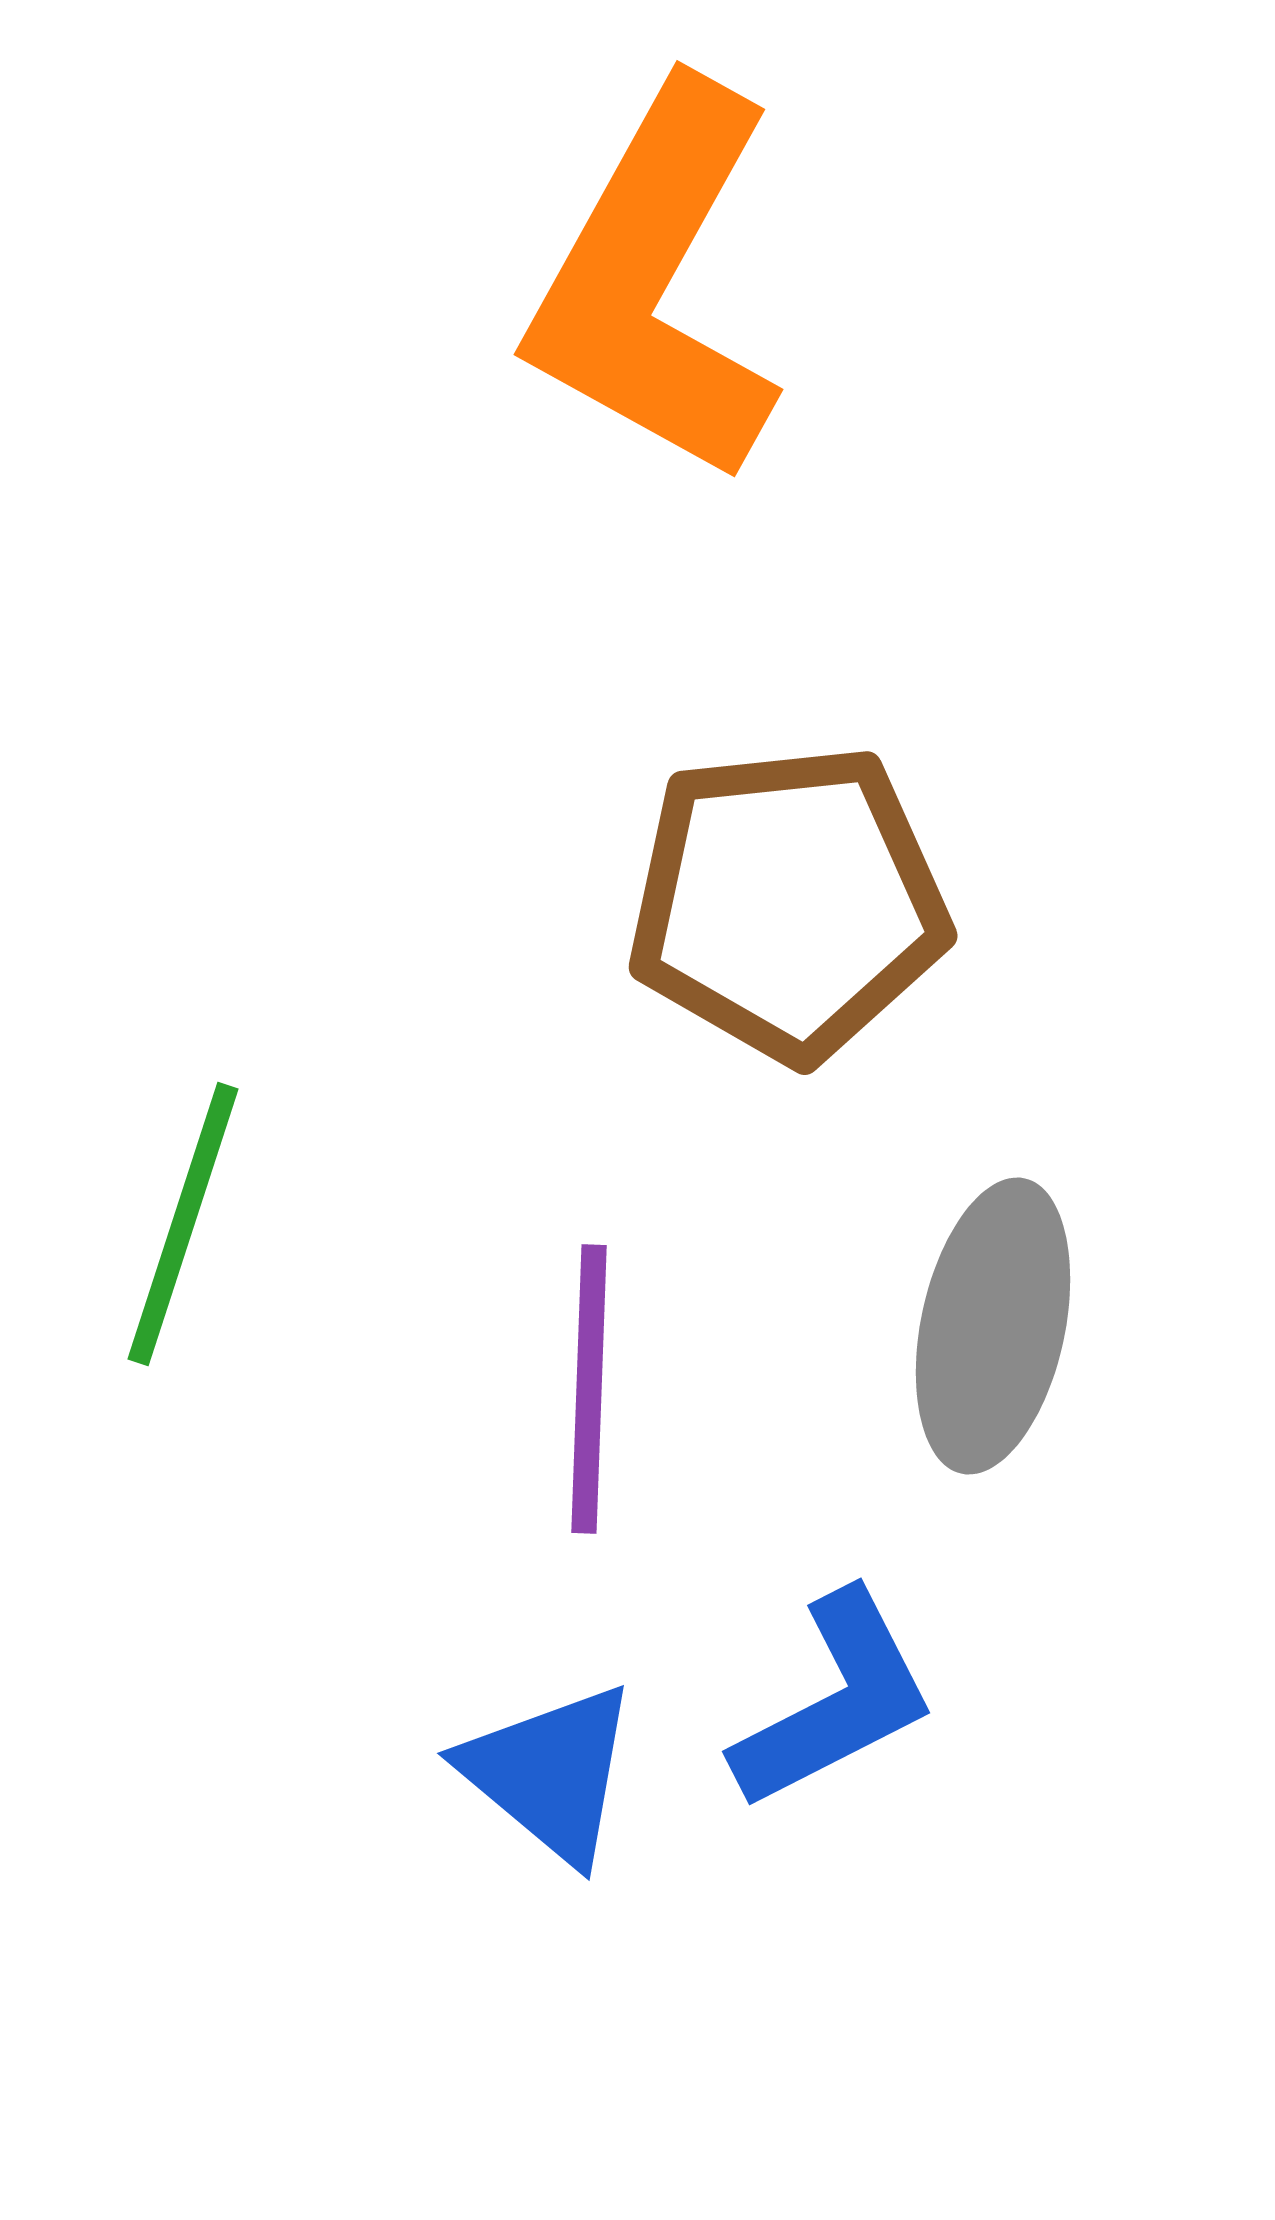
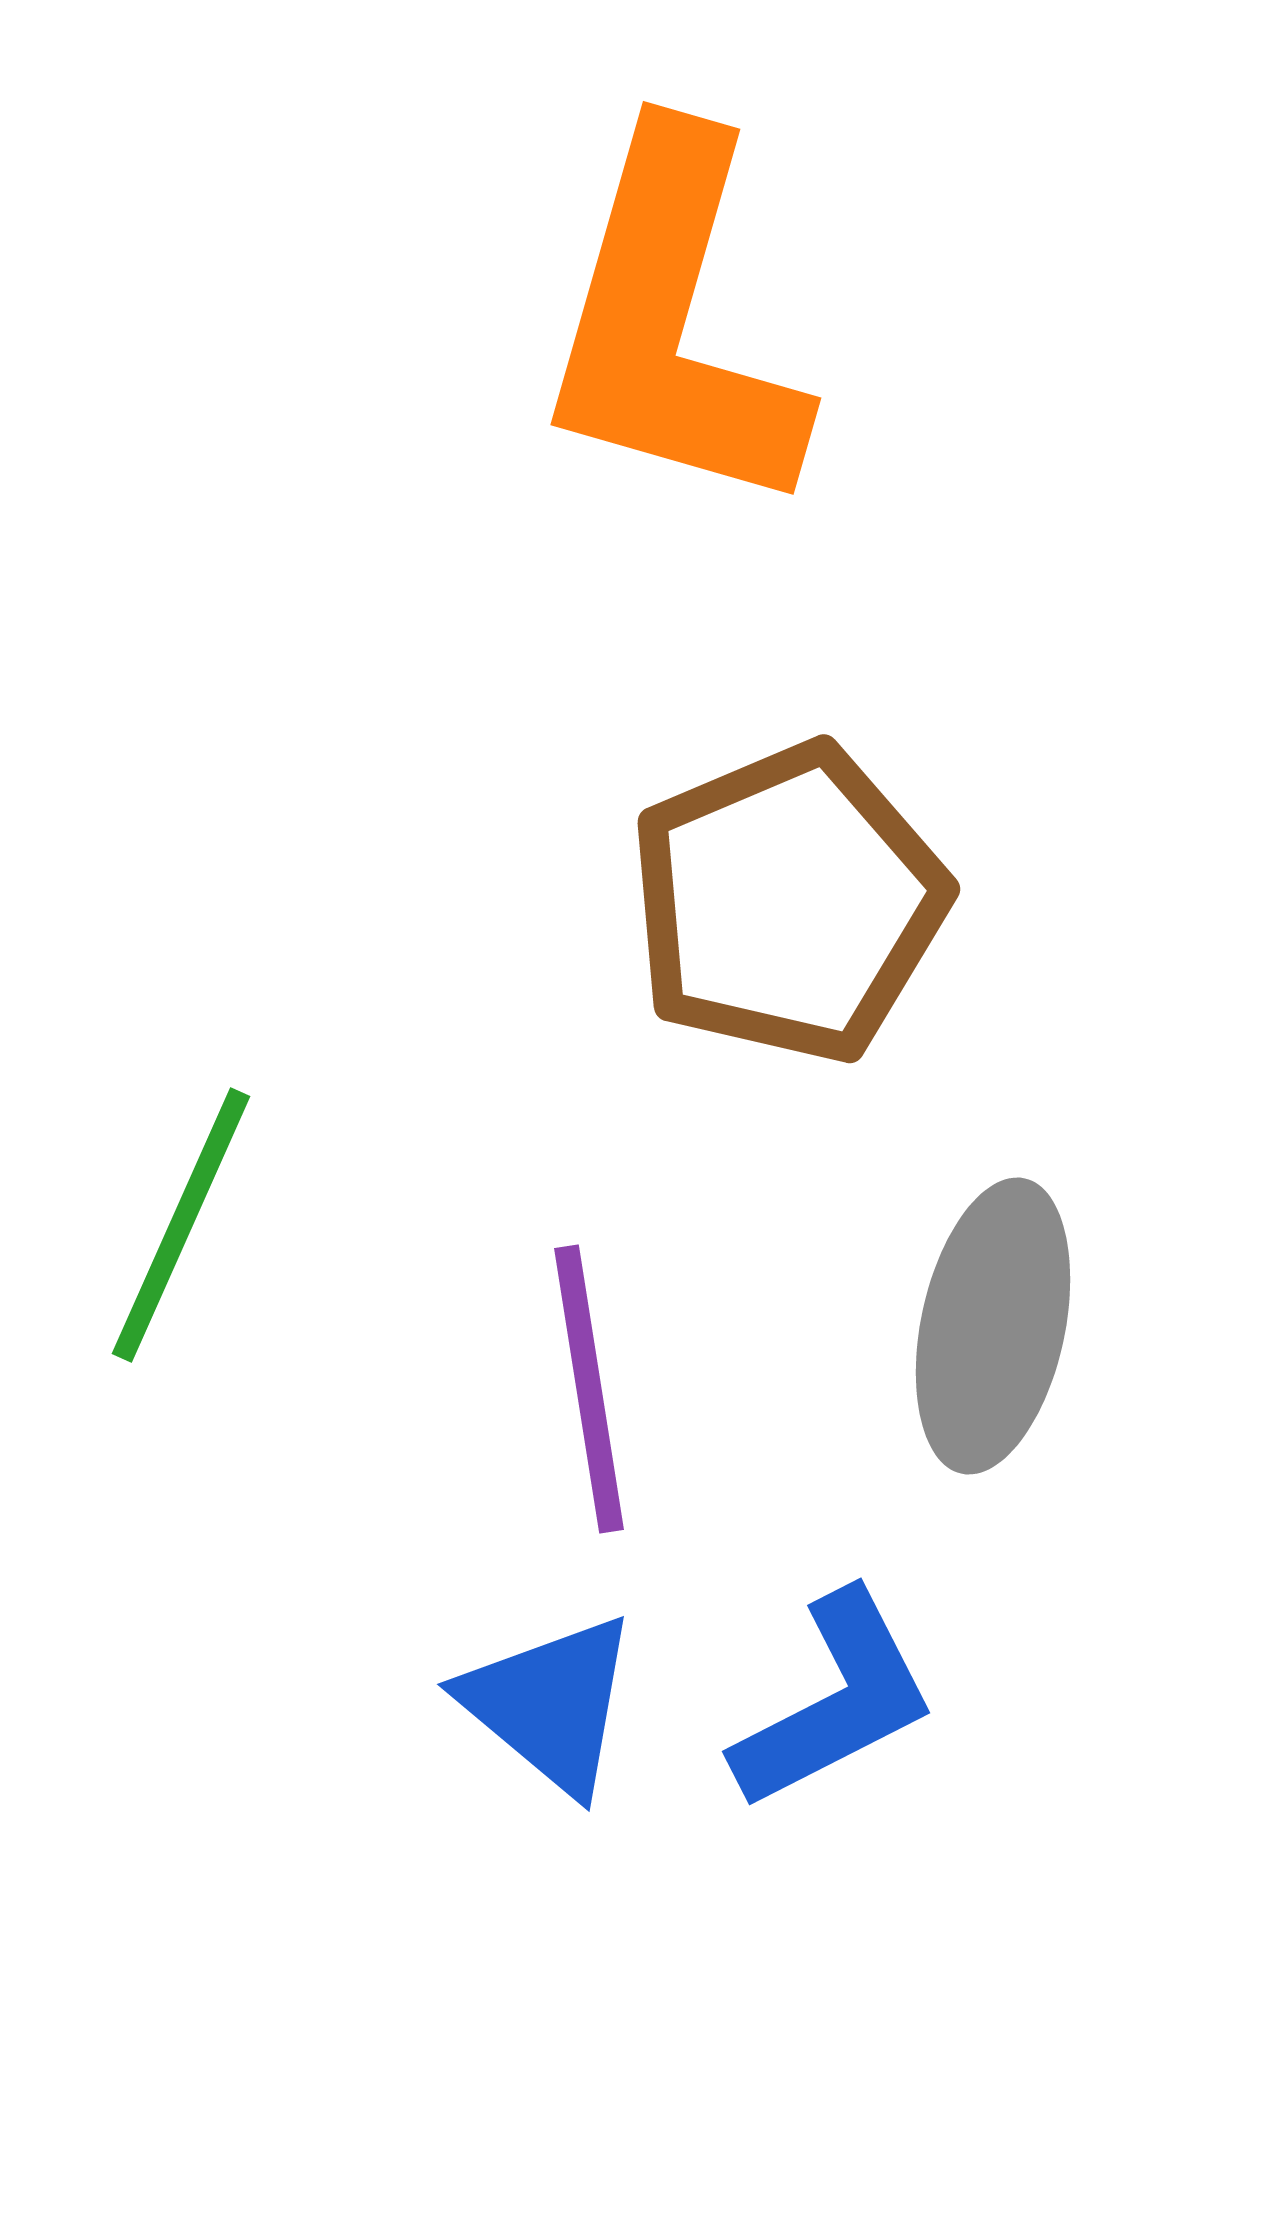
orange L-shape: moved 17 px right, 40 px down; rotated 13 degrees counterclockwise
brown pentagon: rotated 17 degrees counterclockwise
green line: moved 2 px left, 1 px down; rotated 6 degrees clockwise
purple line: rotated 11 degrees counterclockwise
blue triangle: moved 69 px up
